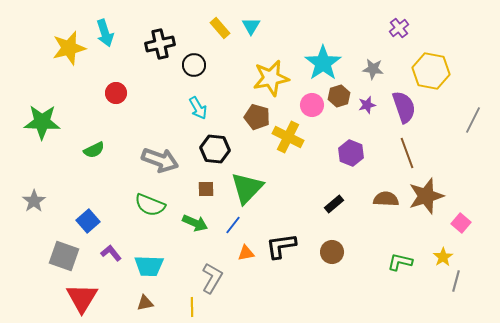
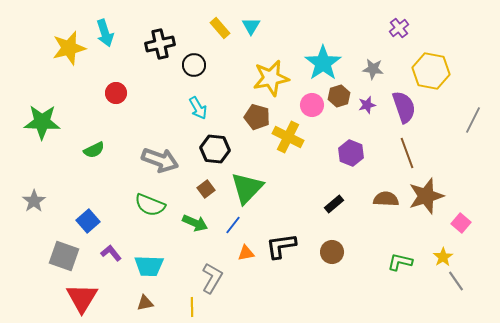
brown square at (206, 189): rotated 36 degrees counterclockwise
gray line at (456, 281): rotated 50 degrees counterclockwise
